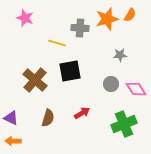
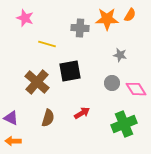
orange star: rotated 15 degrees clockwise
yellow line: moved 10 px left, 1 px down
gray star: rotated 16 degrees clockwise
brown cross: moved 2 px right, 2 px down
gray circle: moved 1 px right, 1 px up
